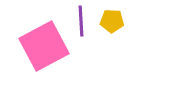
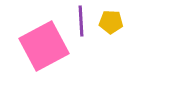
yellow pentagon: moved 1 px left, 1 px down
